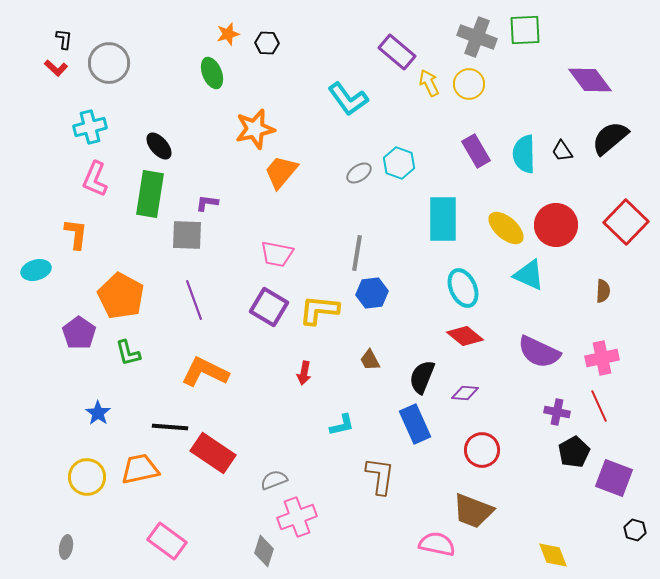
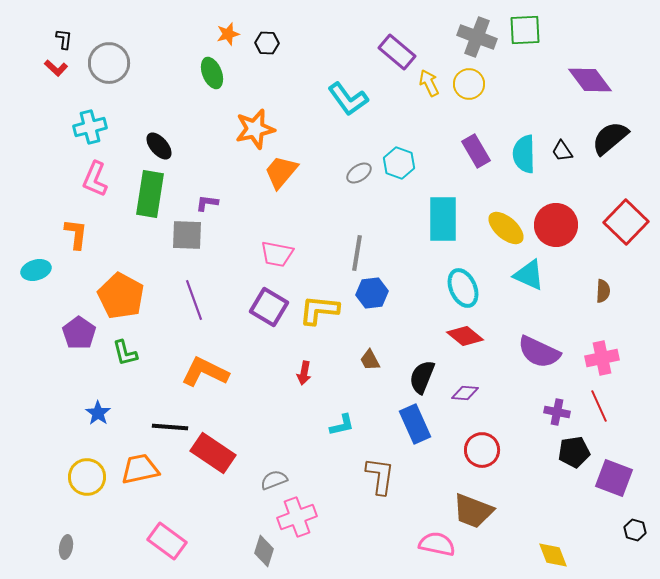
green L-shape at (128, 353): moved 3 px left
black pentagon at (574, 452): rotated 20 degrees clockwise
